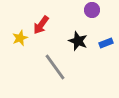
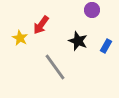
yellow star: rotated 21 degrees counterclockwise
blue rectangle: moved 3 px down; rotated 40 degrees counterclockwise
